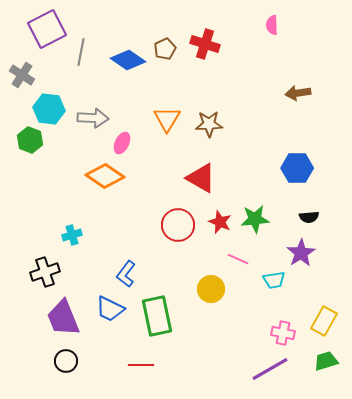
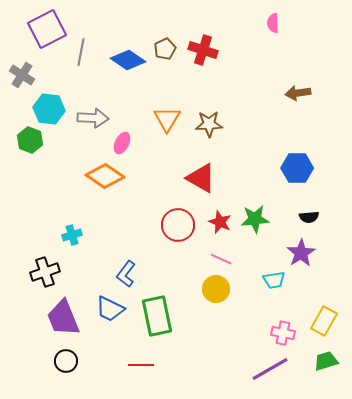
pink semicircle: moved 1 px right, 2 px up
red cross: moved 2 px left, 6 px down
pink line: moved 17 px left
yellow circle: moved 5 px right
